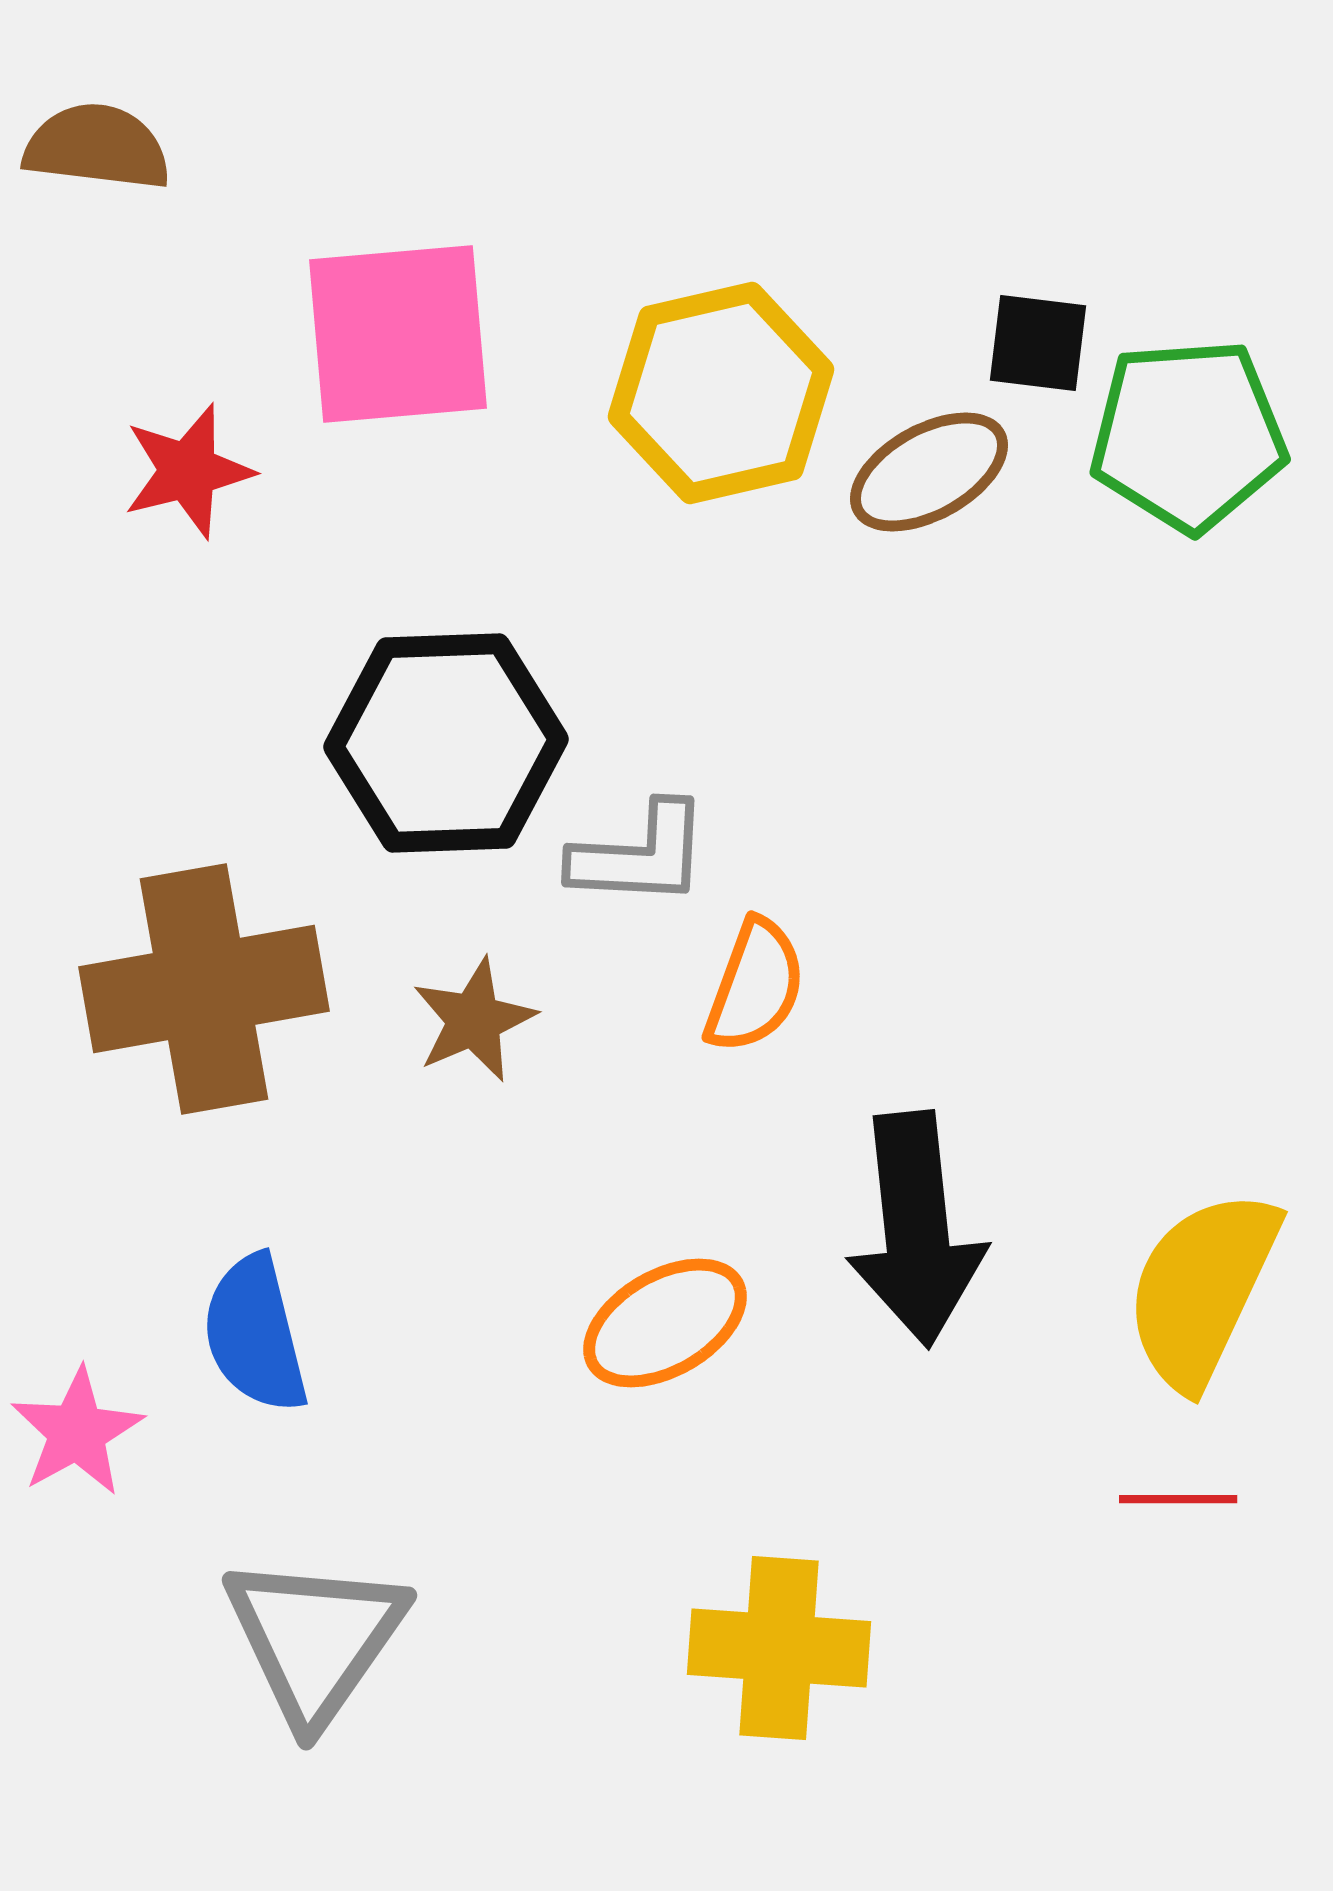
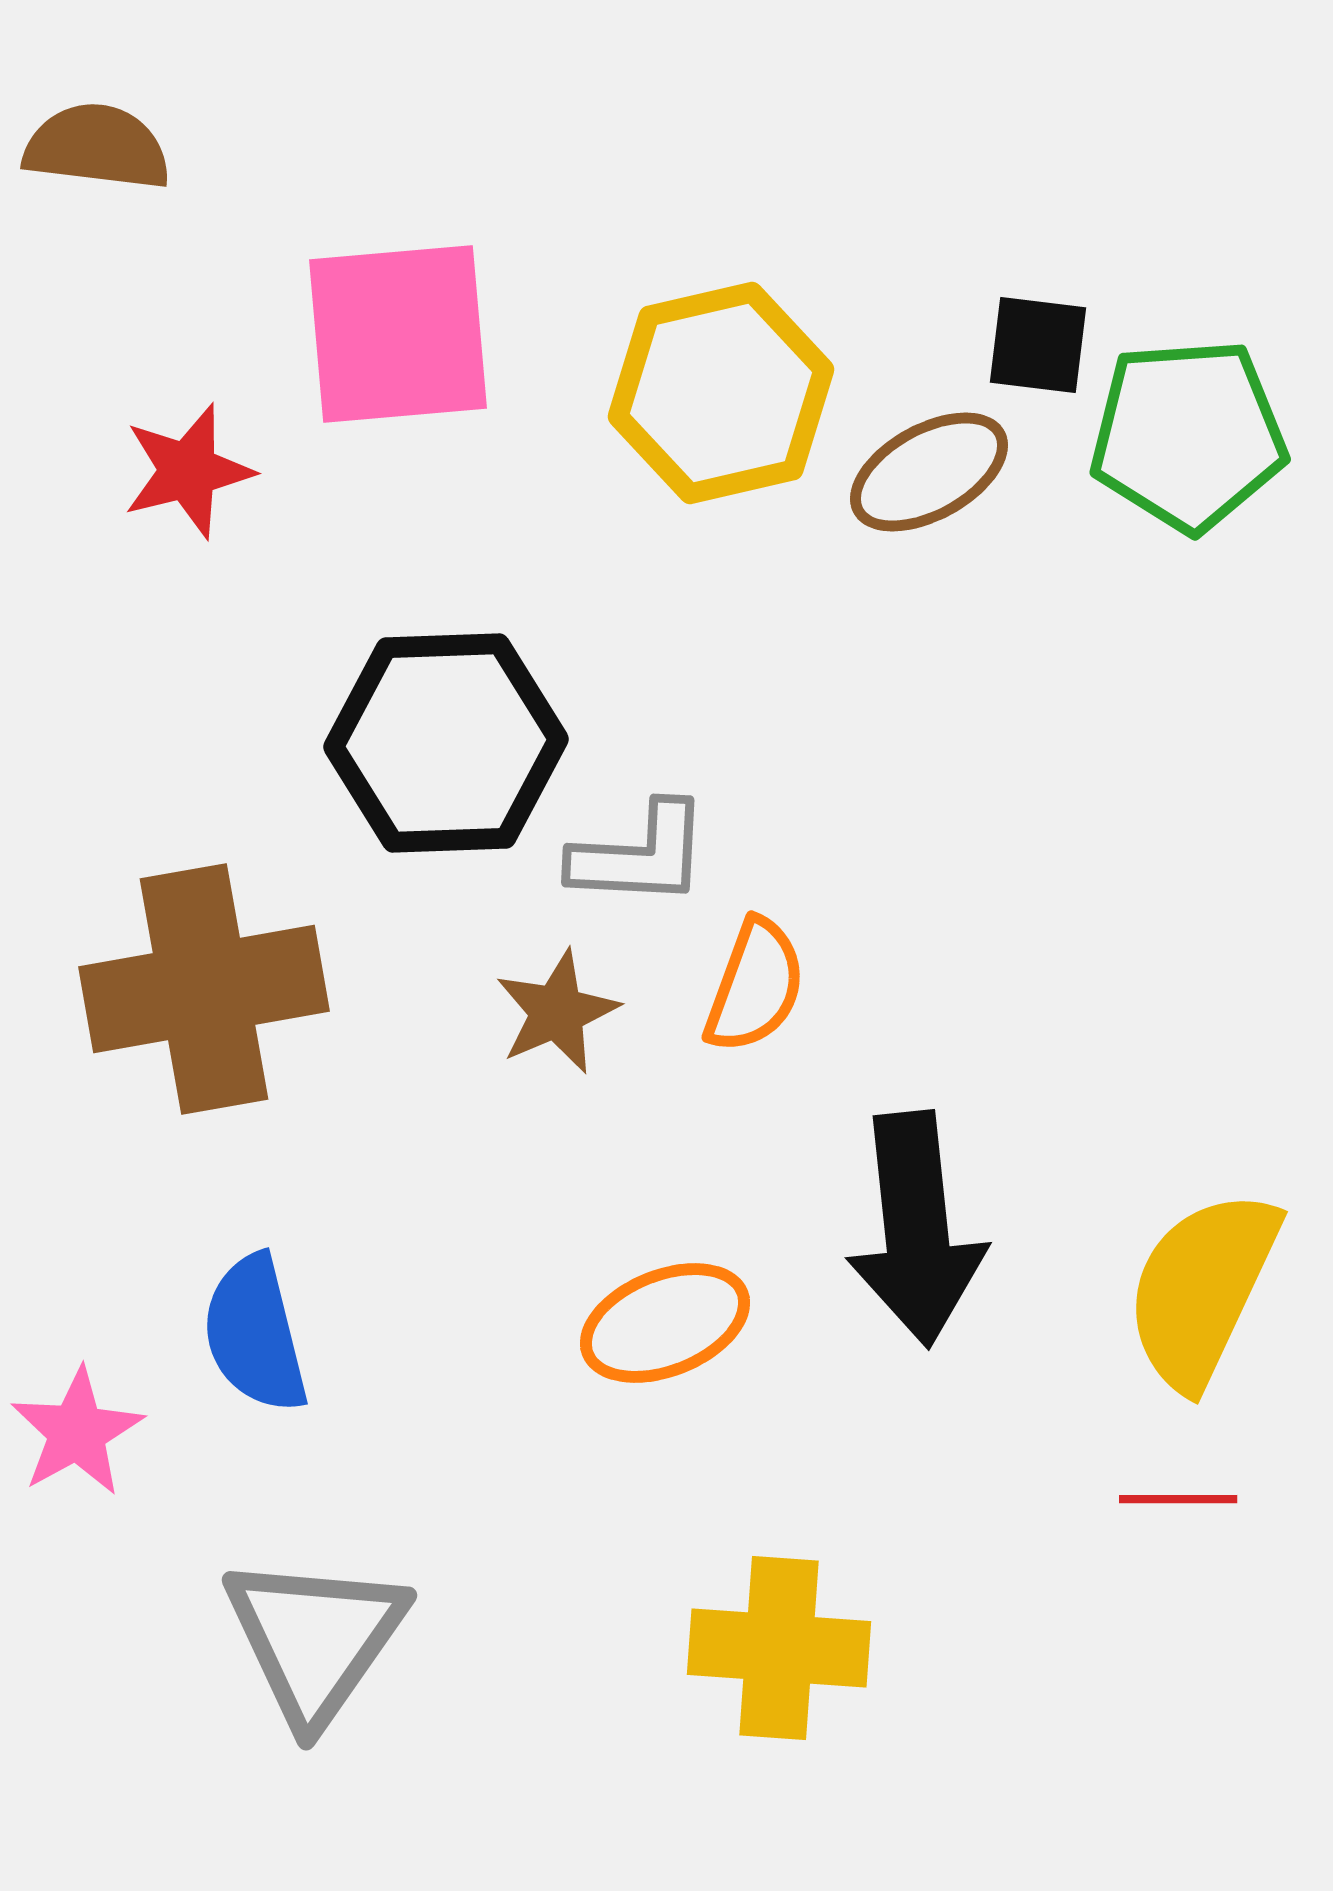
black square: moved 2 px down
brown star: moved 83 px right, 8 px up
orange ellipse: rotated 8 degrees clockwise
